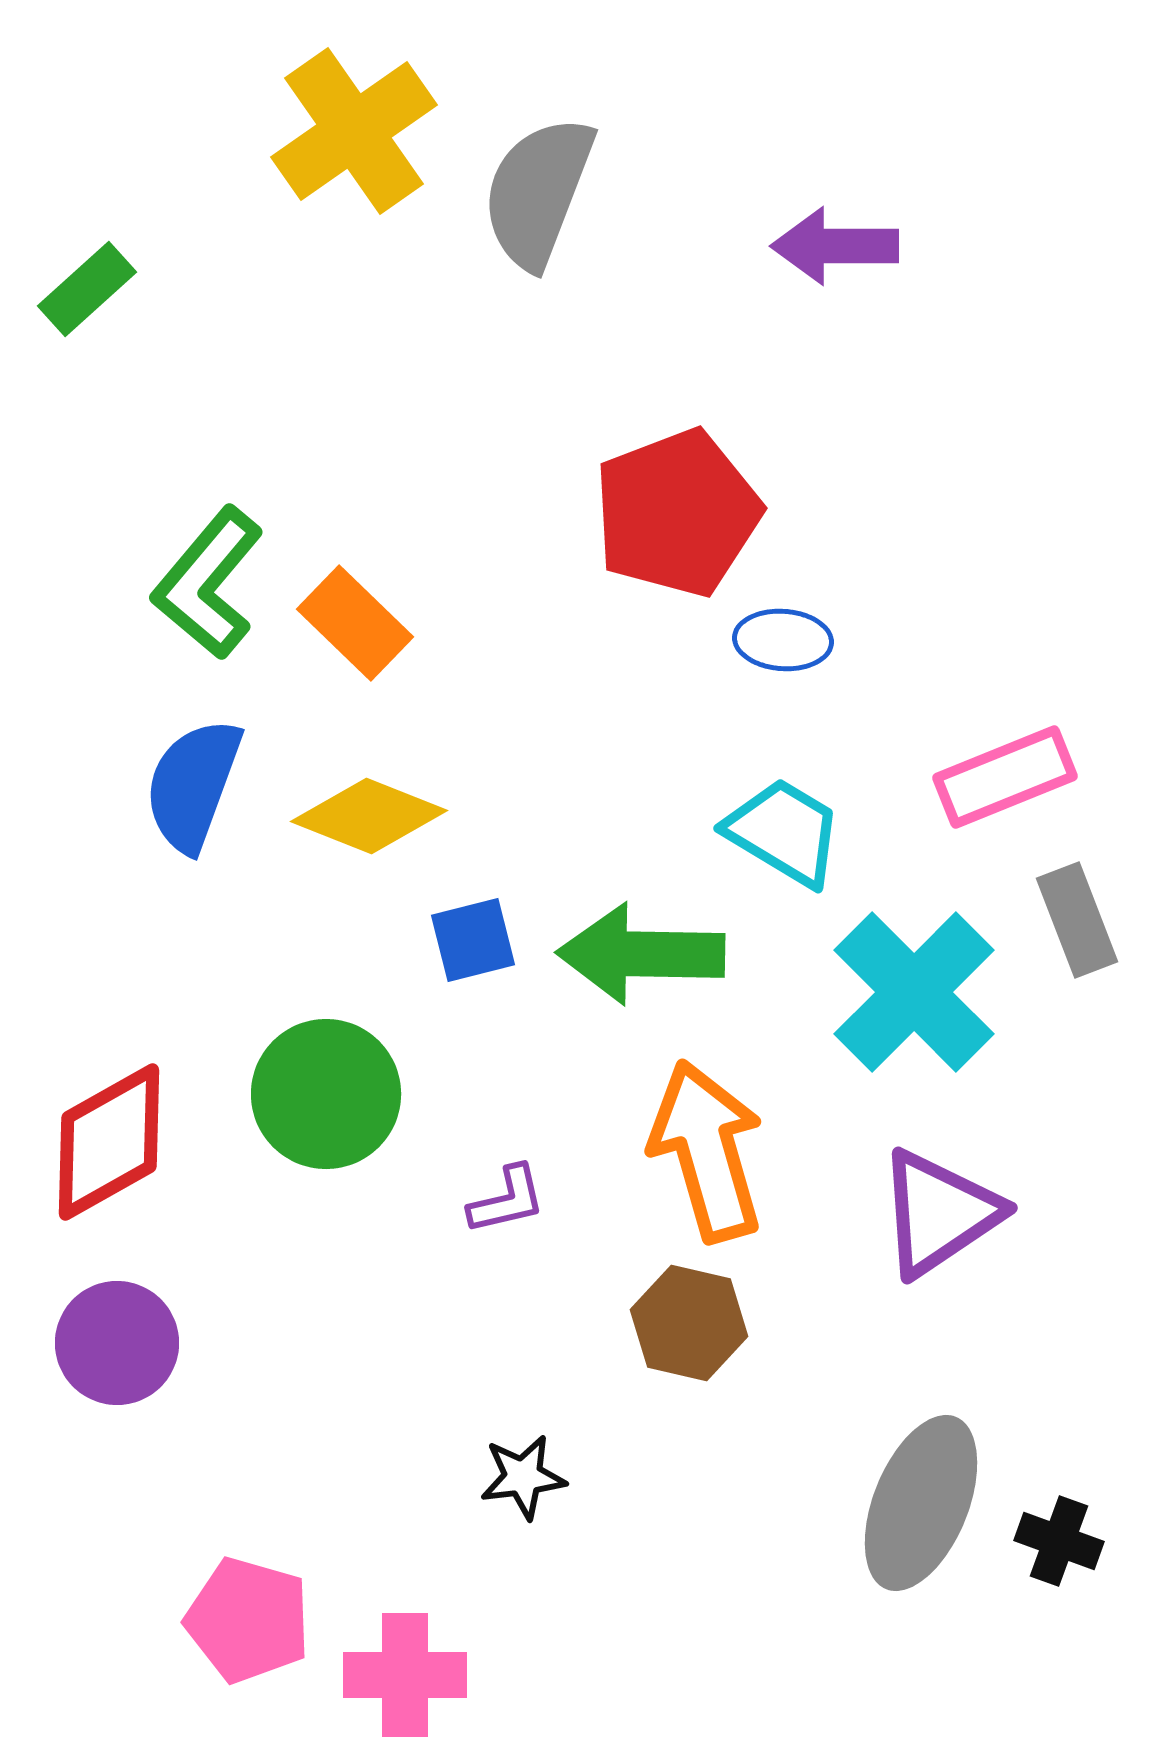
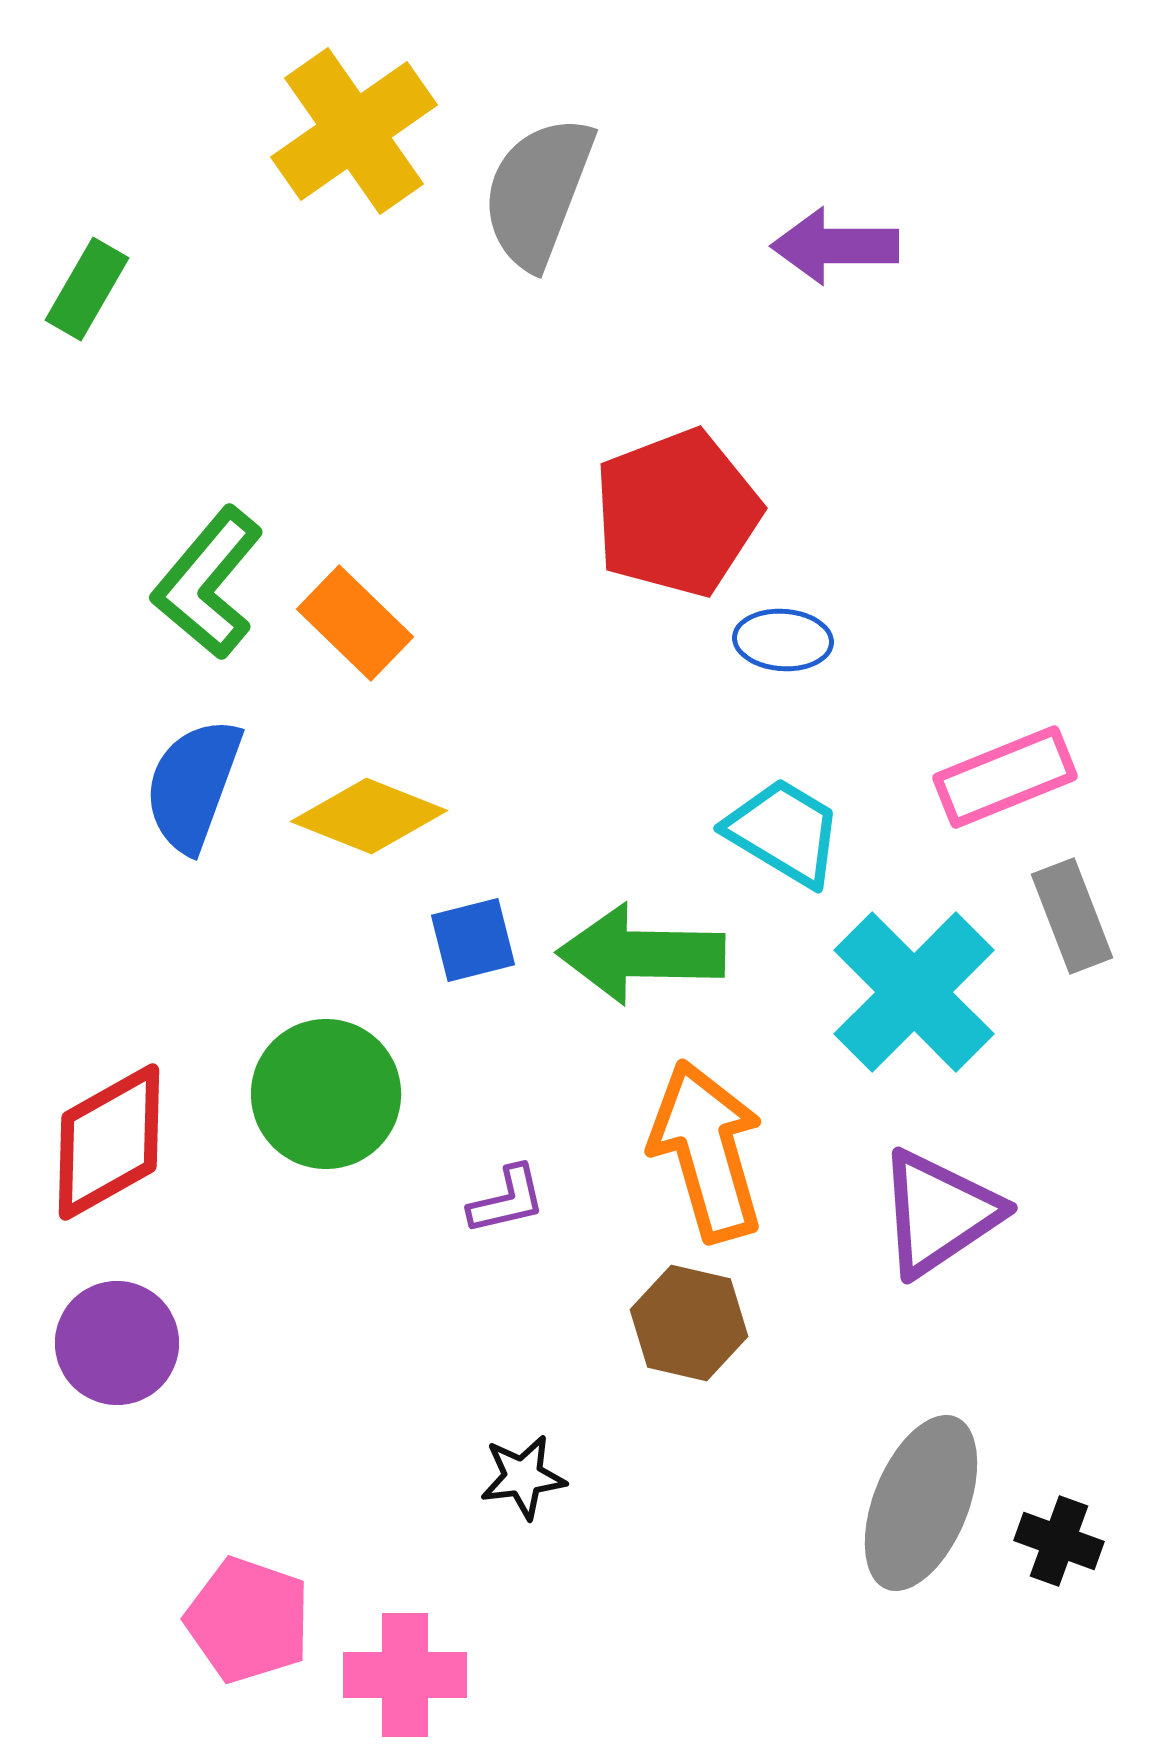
green rectangle: rotated 18 degrees counterclockwise
gray rectangle: moved 5 px left, 4 px up
pink pentagon: rotated 3 degrees clockwise
